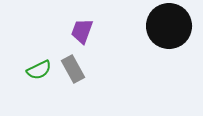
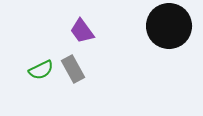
purple trapezoid: rotated 56 degrees counterclockwise
green semicircle: moved 2 px right
